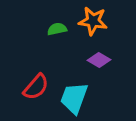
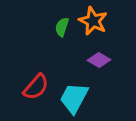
orange star: rotated 16 degrees clockwise
green semicircle: moved 5 px right, 2 px up; rotated 60 degrees counterclockwise
cyan trapezoid: rotated 8 degrees clockwise
